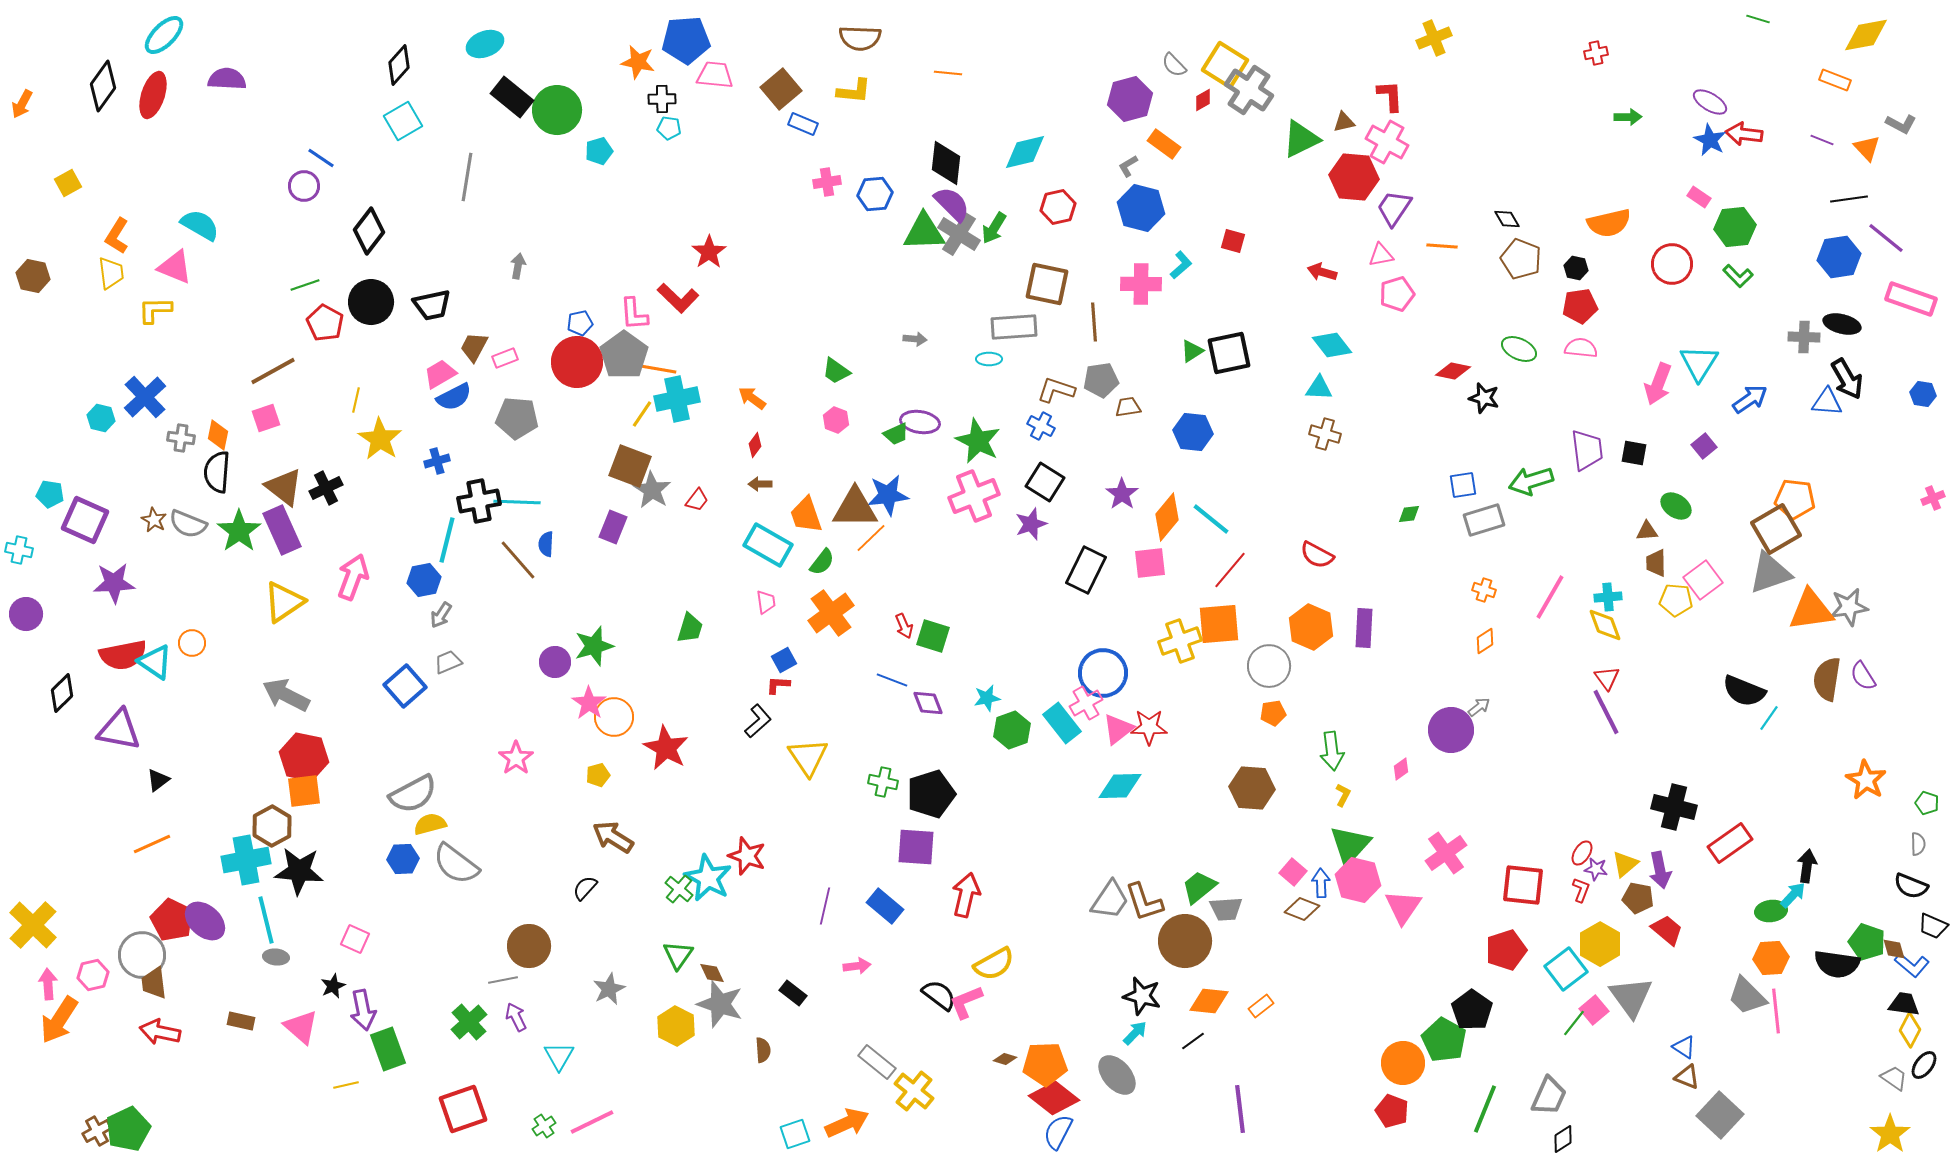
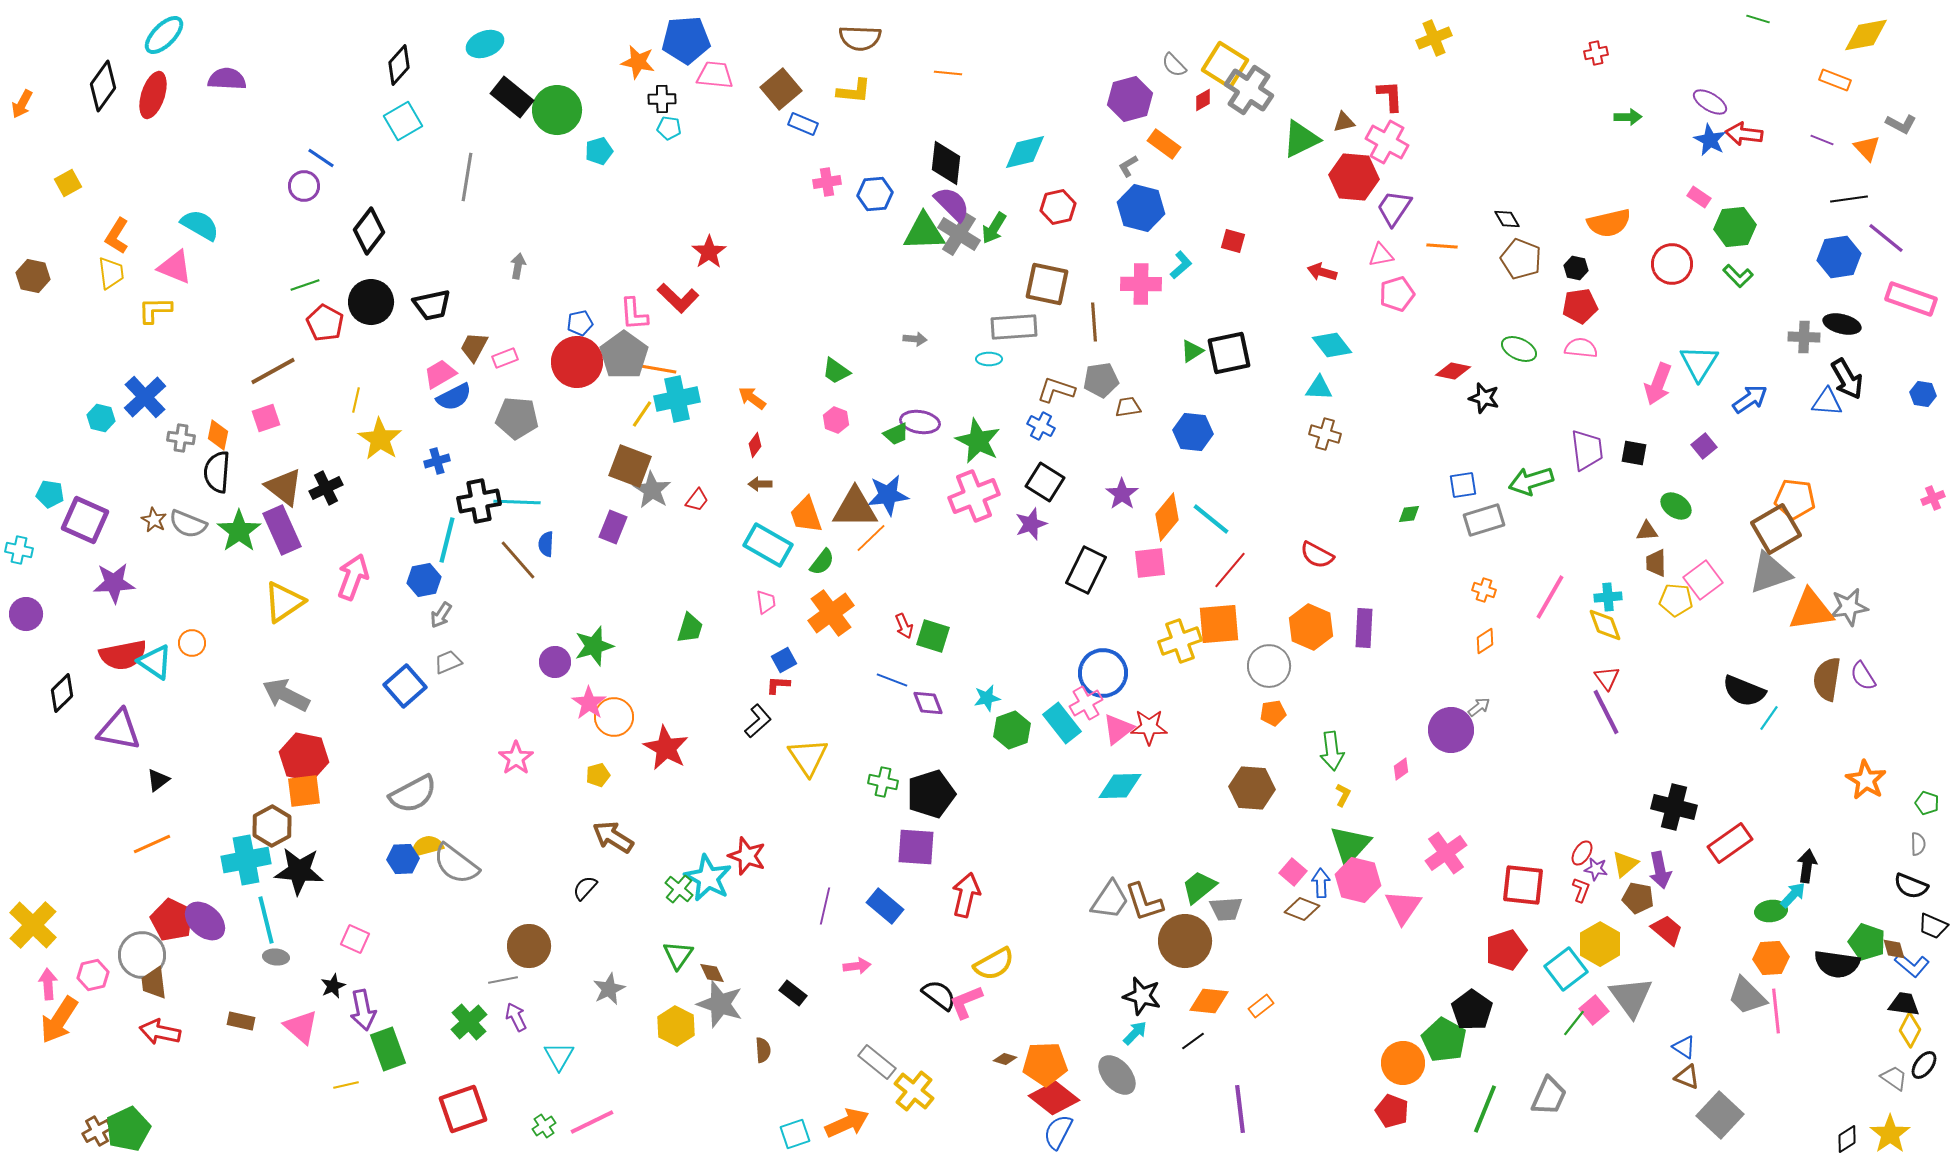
yellow semicircle at (430, 824): moved 3 px left, 22 px down
black diamond at (1563, 1139): moved 284 px right
